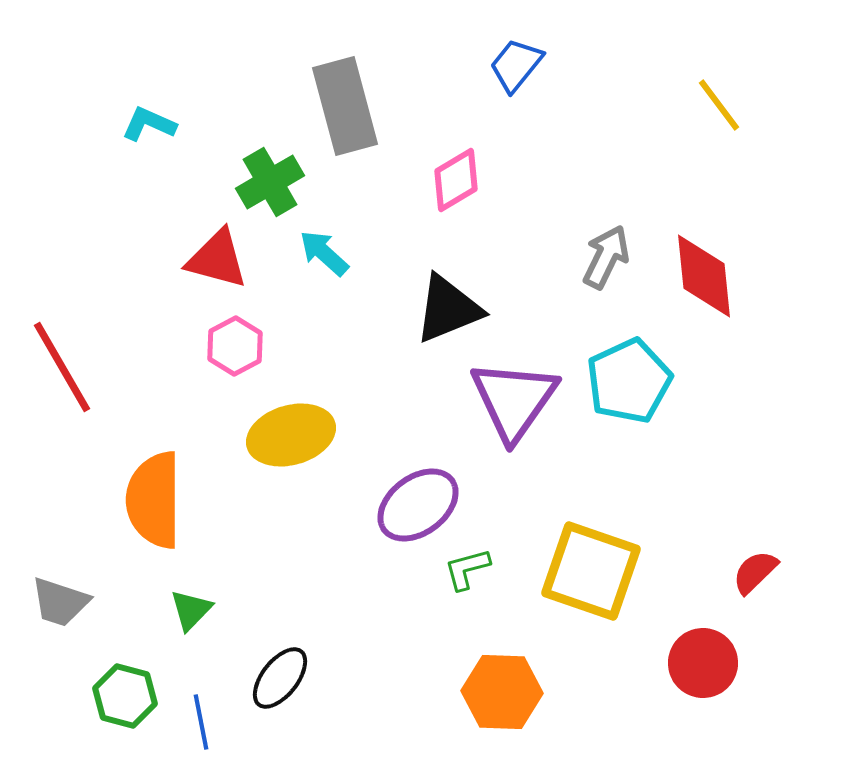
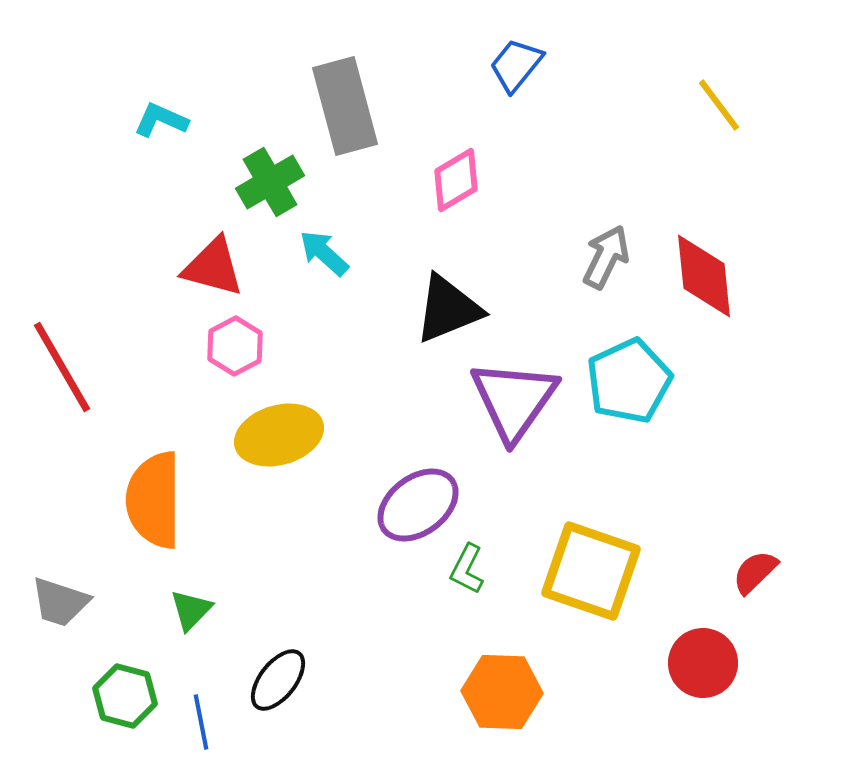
cyan L-shape: moved 12 px right, 4 px up
red triangle: moved 4 px left, 8 px down
yellow ellipse: moved 12 px left
green L-shape: rotated 48 degrees counterclockwise
black ellipse: moved 2 px left, 2 px down
